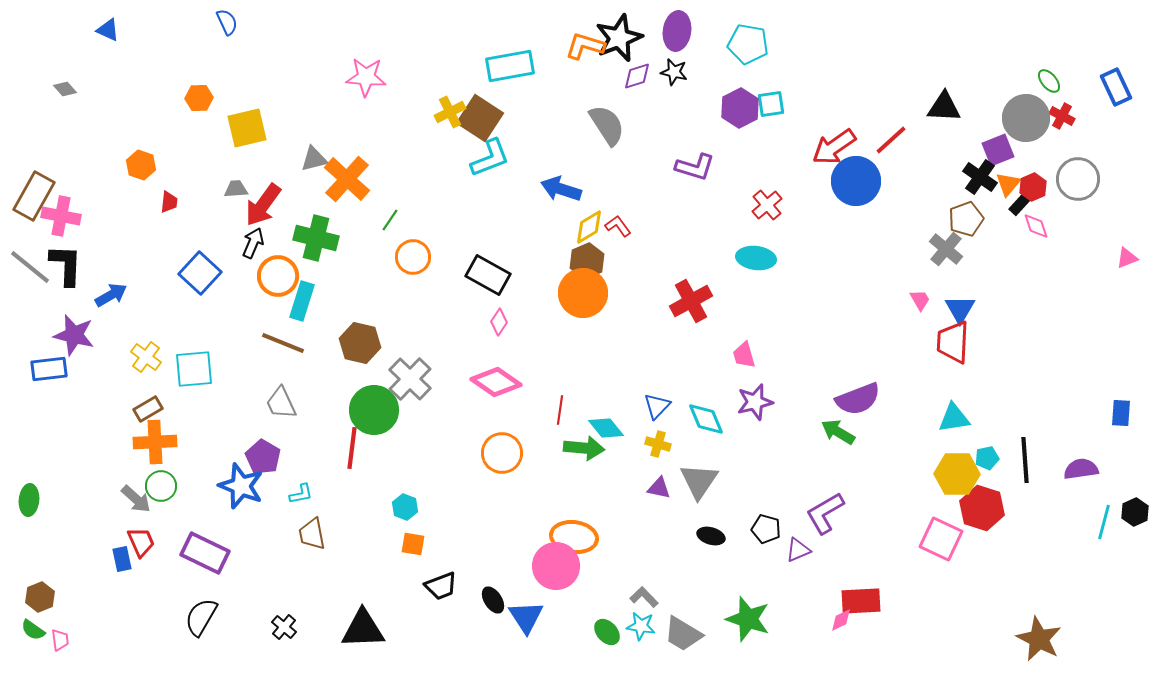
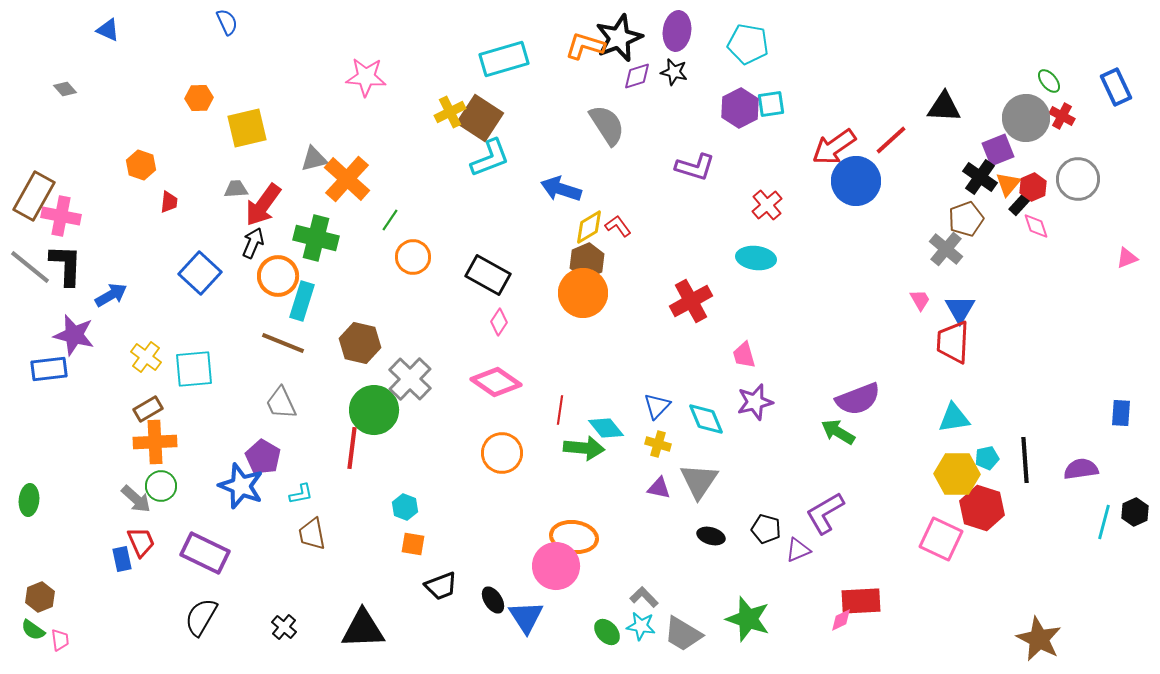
cyan rectangle at (510, 66): moved 6 px left, 7 px up; rotated 6 degrees counterclockwise
